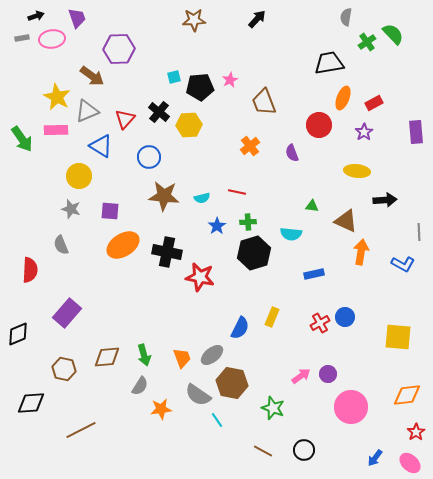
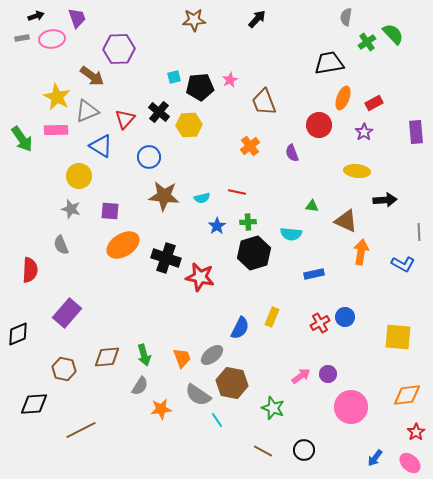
black cross at (167, 252): moved 1 px left, 6 px down; rotated 8 degrees clockwise
black diamond at (31, 403): moved 3 px right, 1 px down
